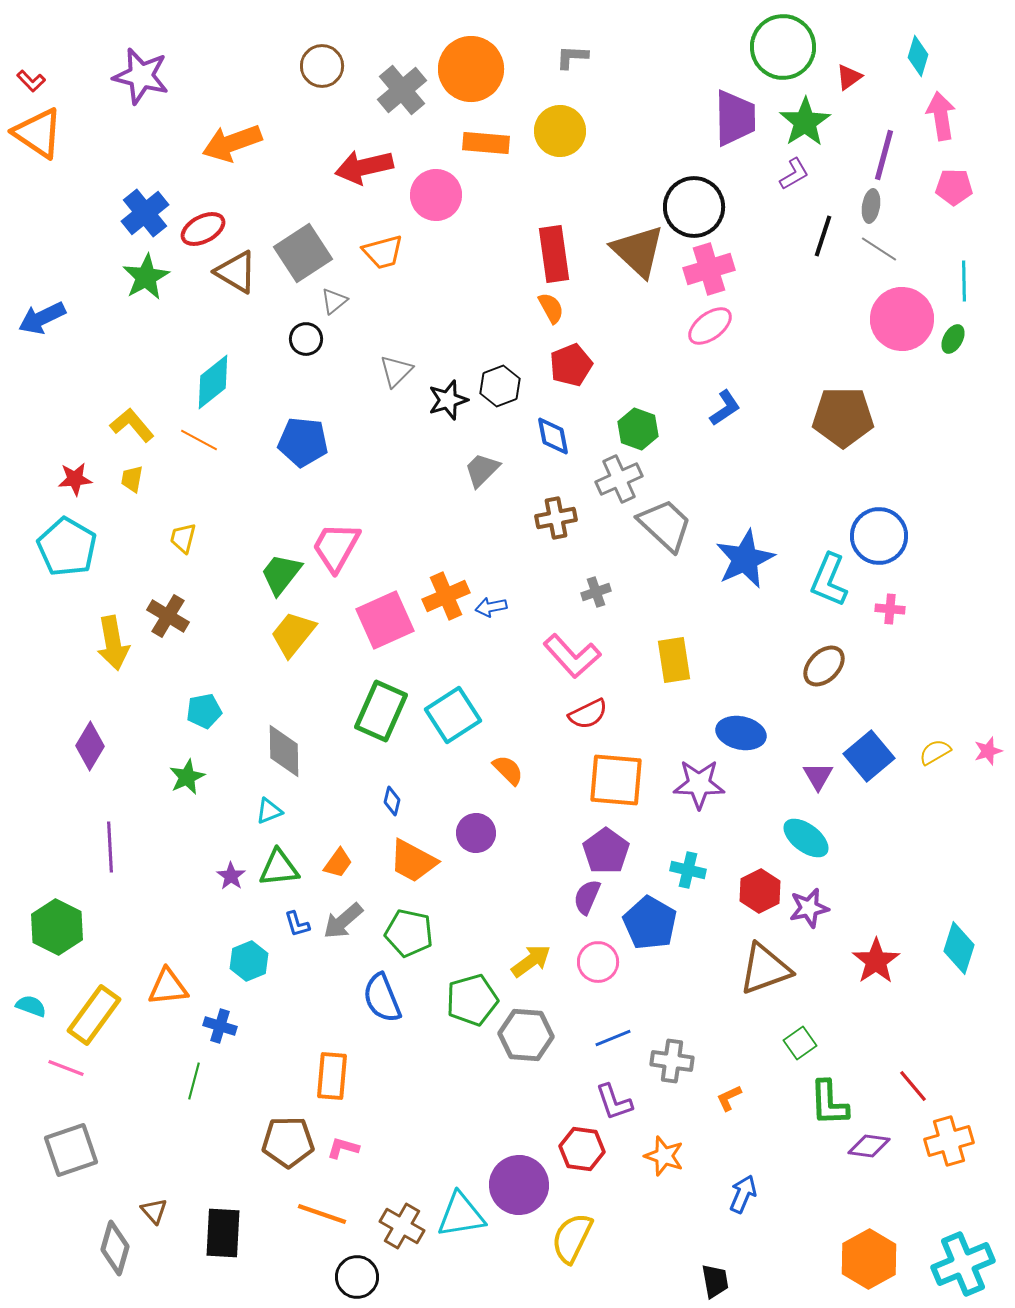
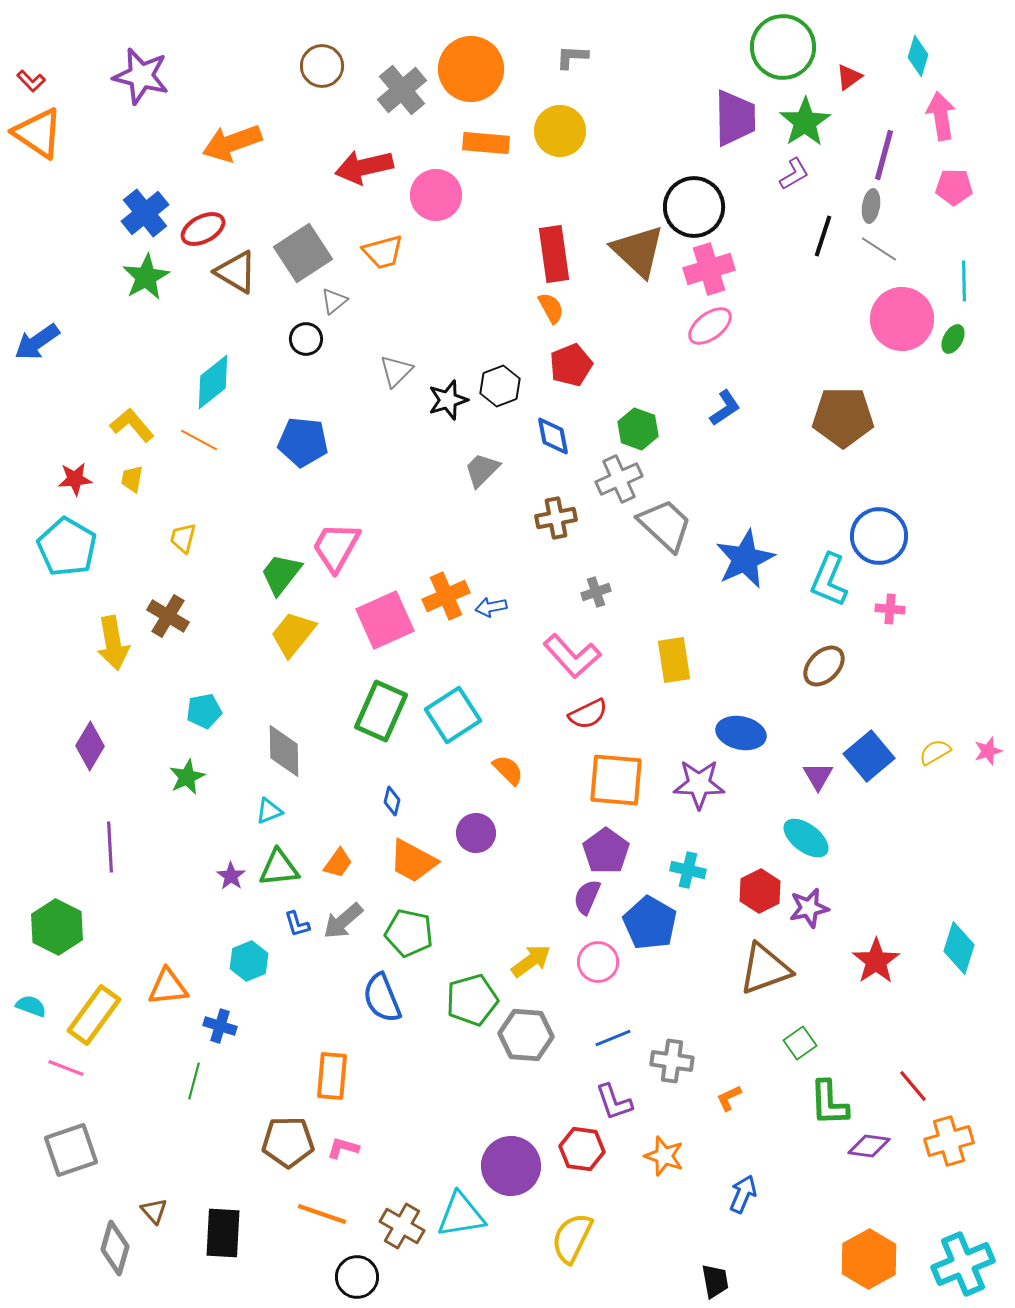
blue arrow at (42, 318): moved 5 px left, 24 px down; rotated 9 degrees counterclockwise
purple circle at (519, 1185): moved 8 px left, 19 px up
